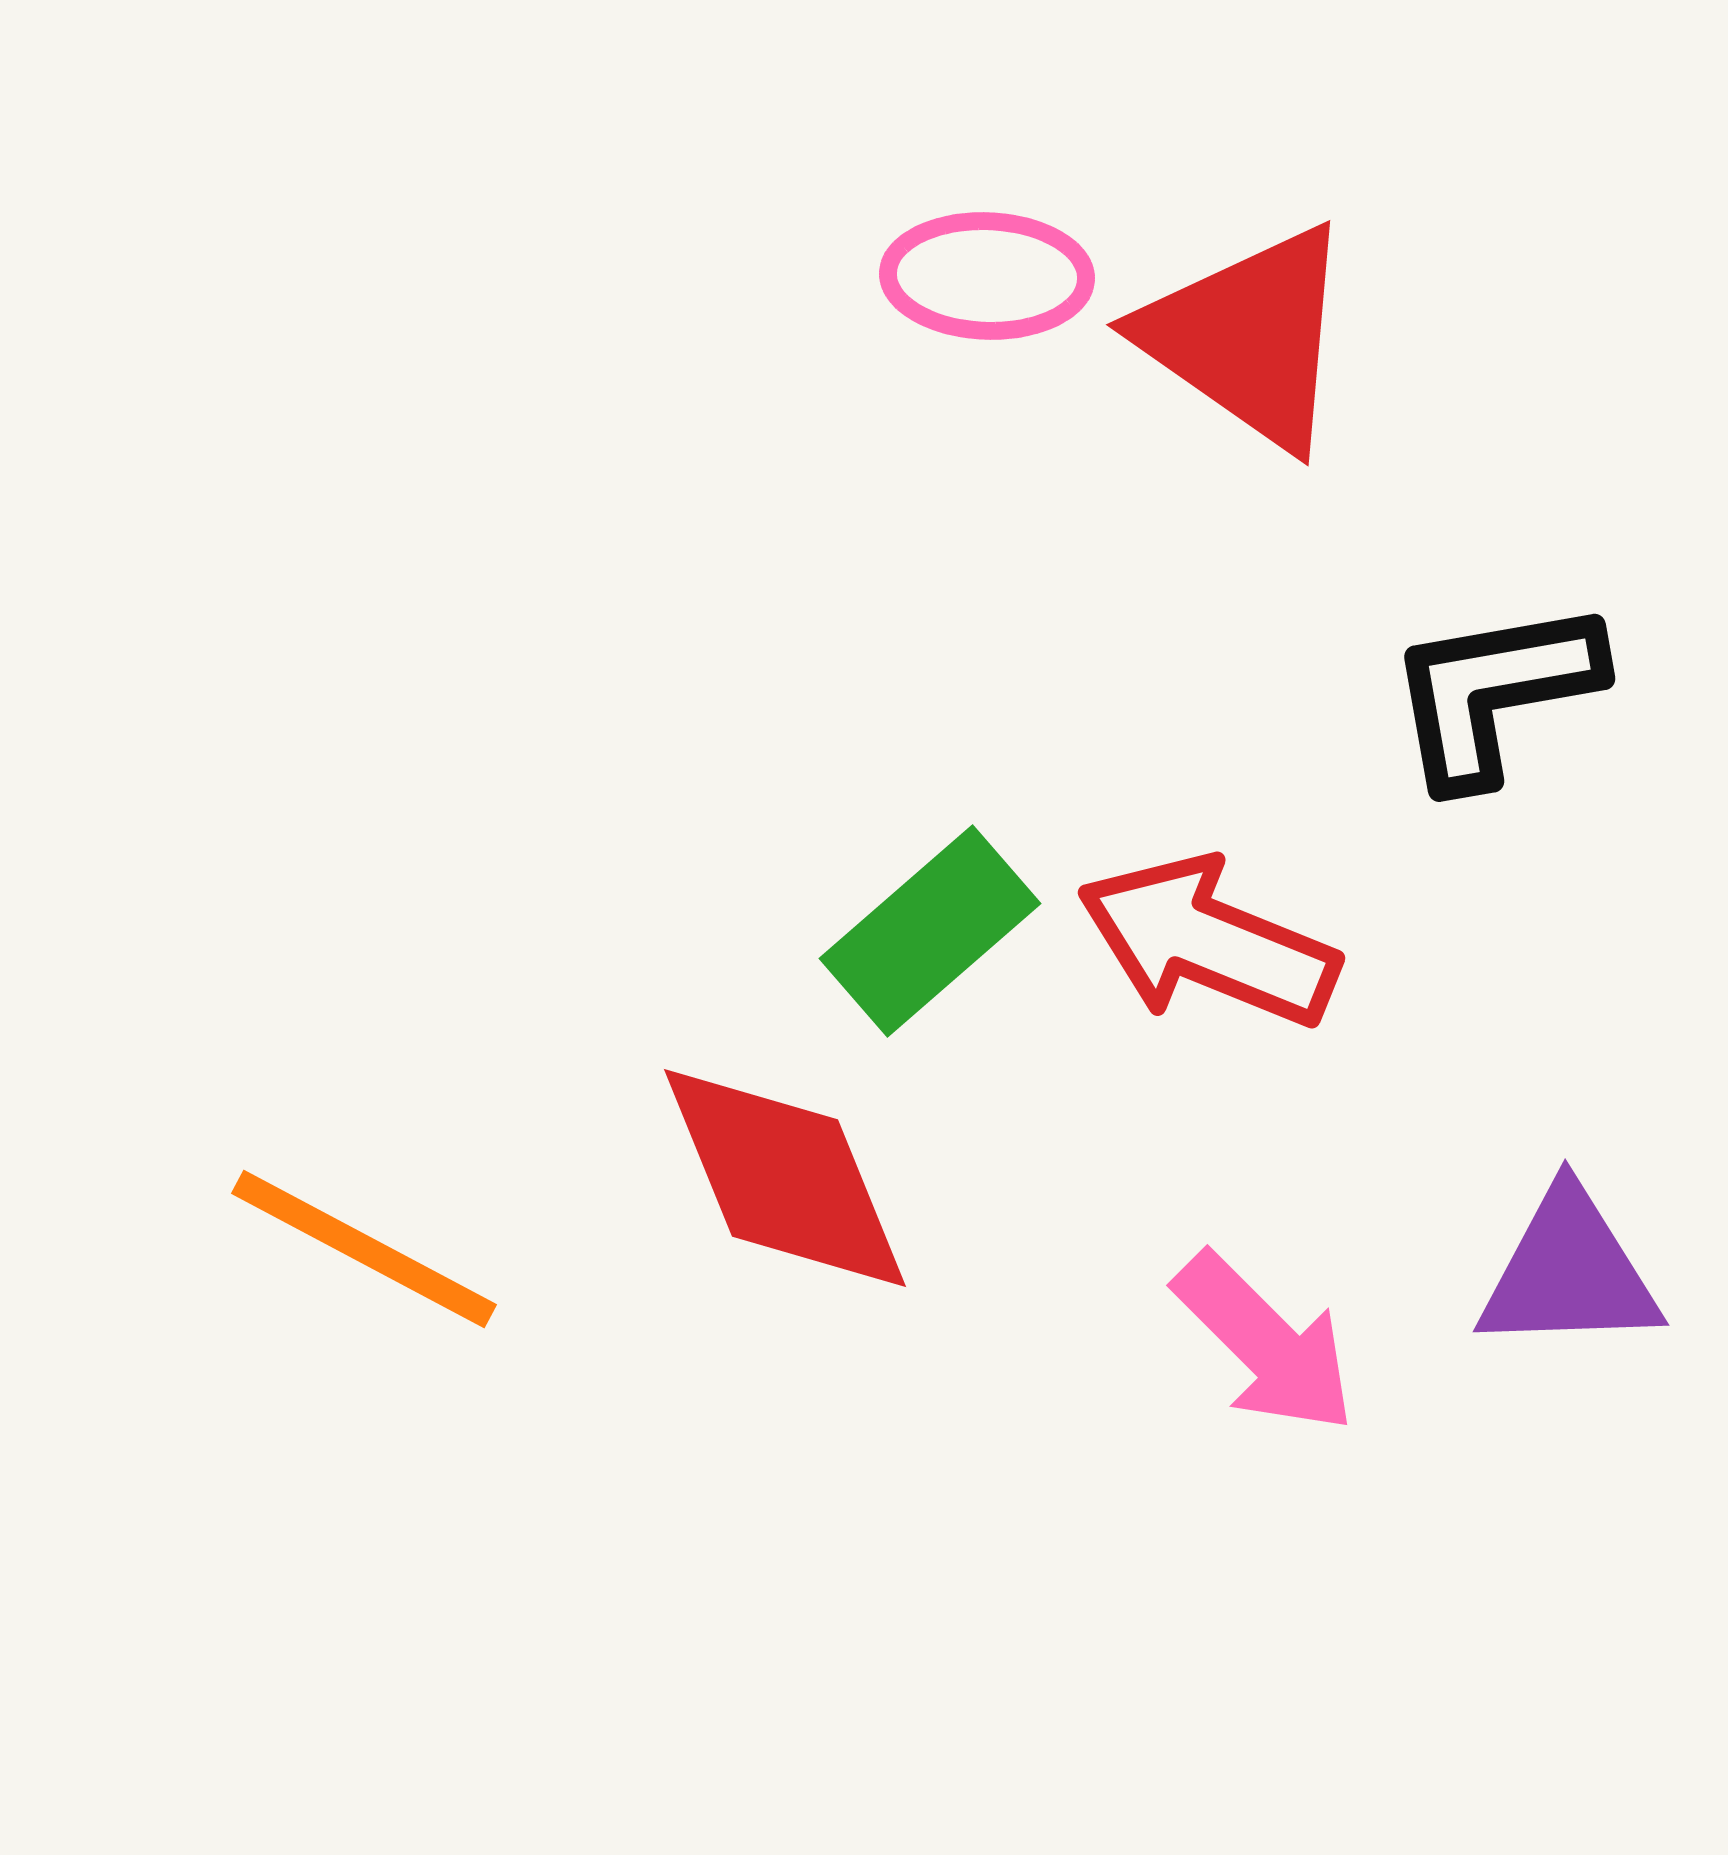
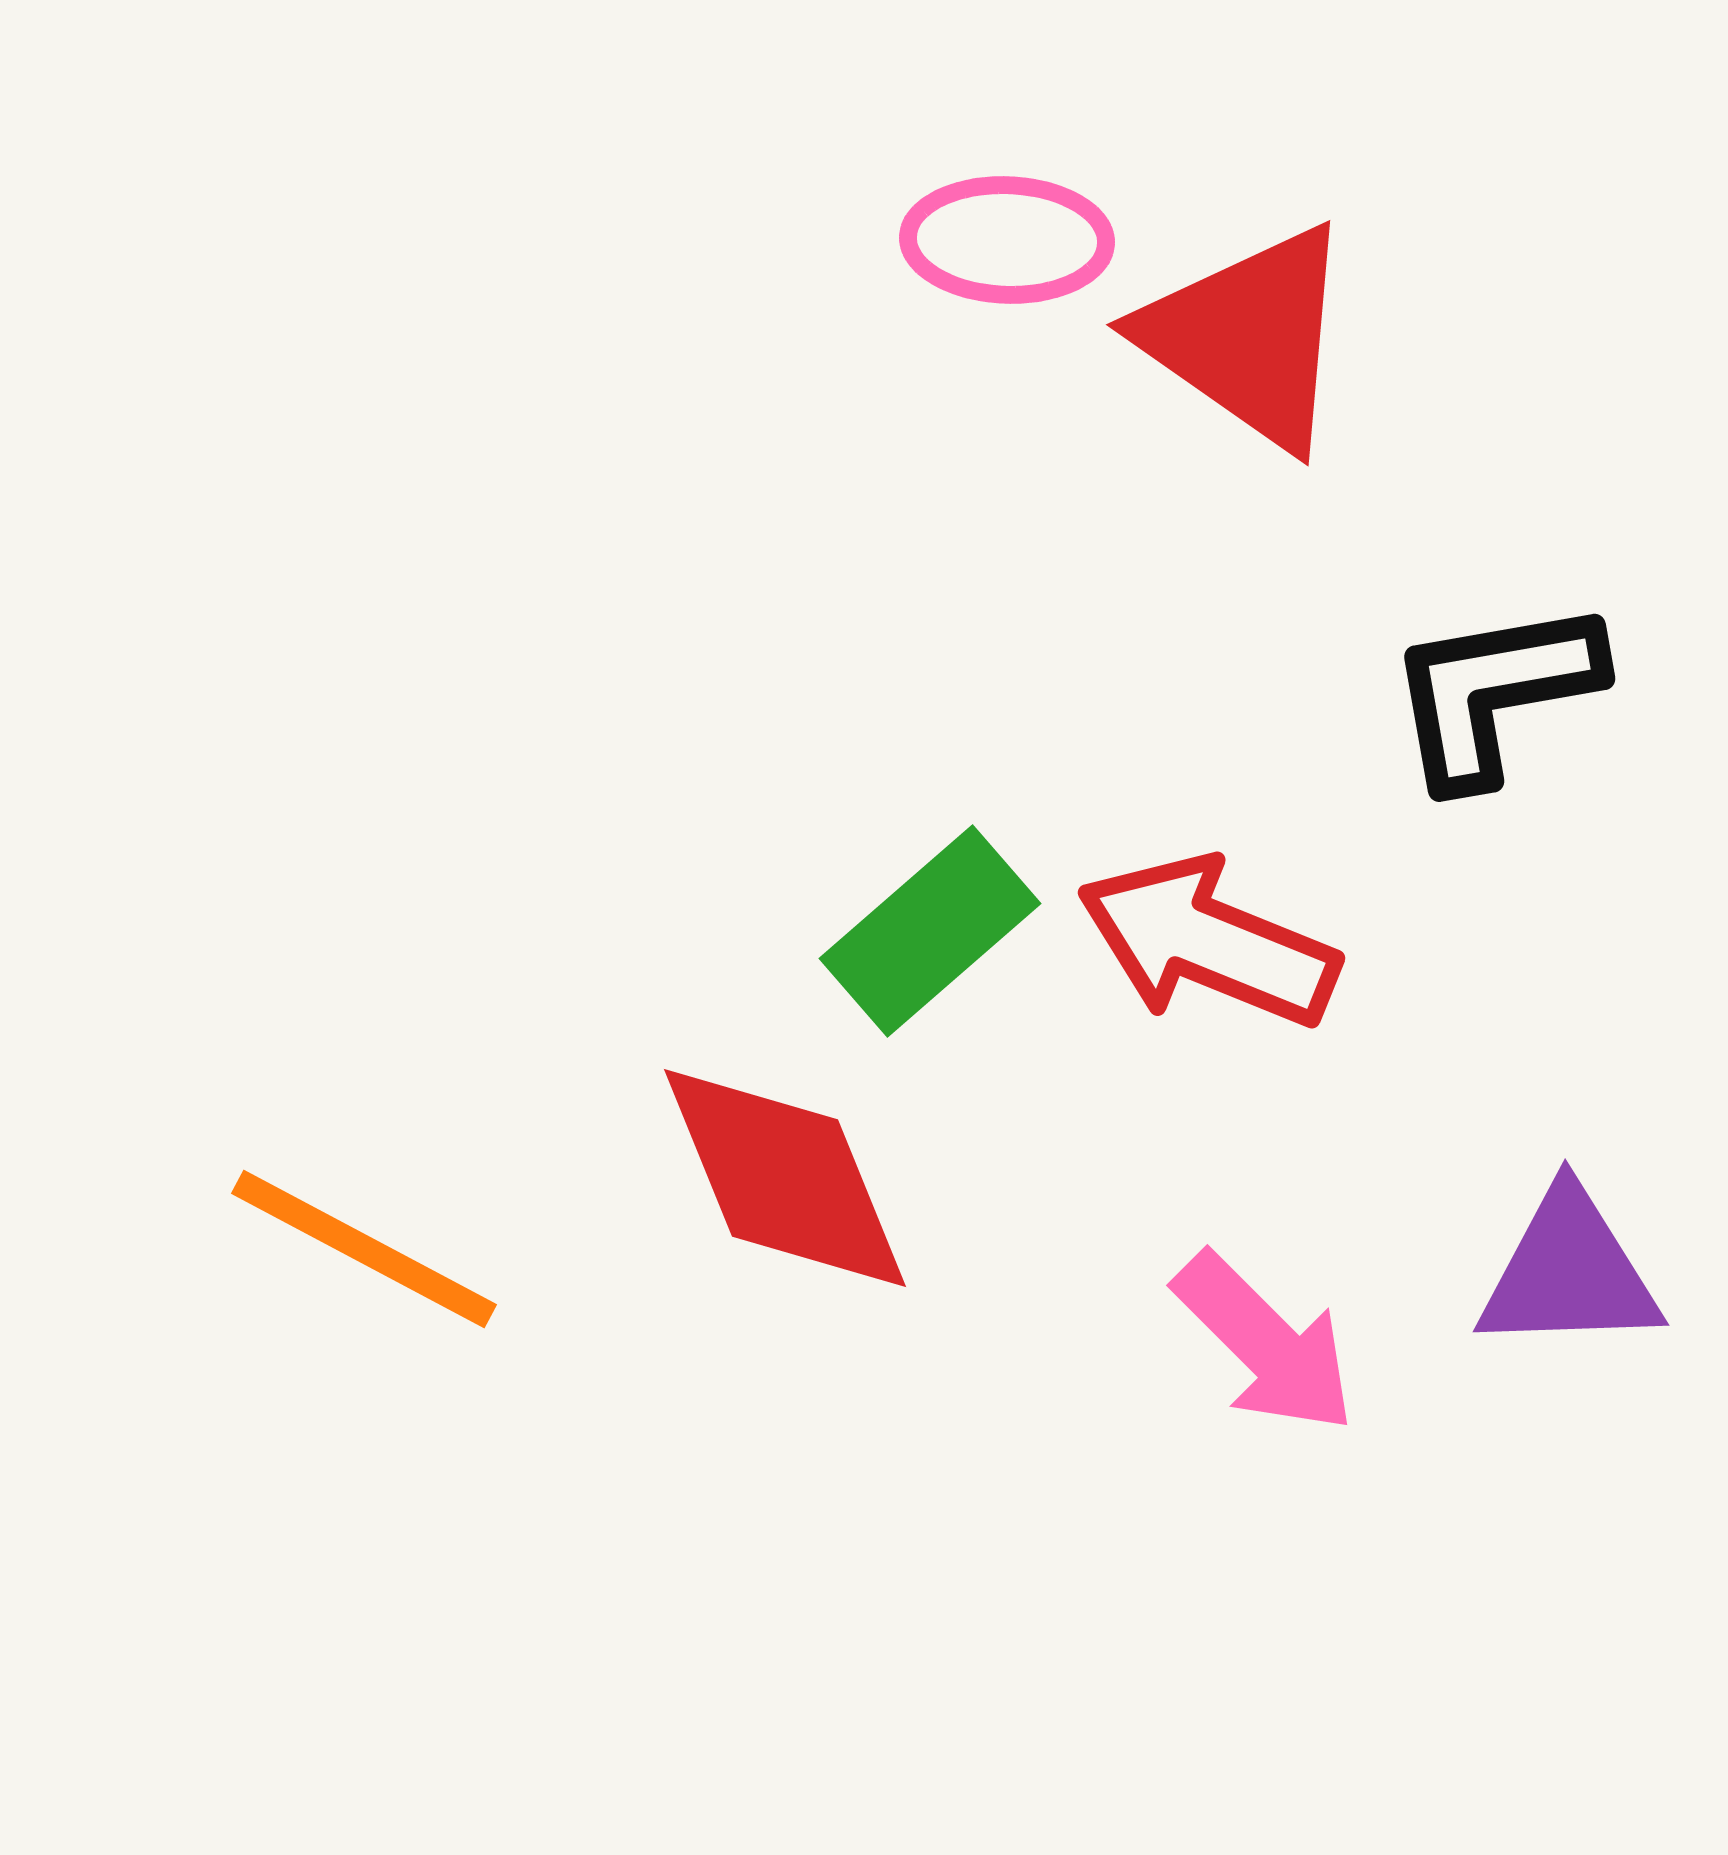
pink ellipse: moved 20 px right, 36 px up
